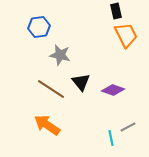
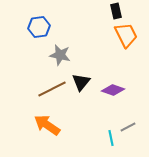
black triangle: rotated 18 degrees clockwise
brown line: moved 1 px right; rotated 60 degrees counterclockwise
